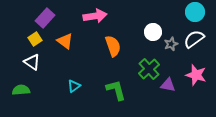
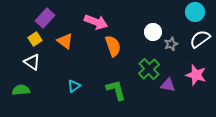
pink arrow: moved 1 px right, 6 px down; rotated 30 degrees clockwise
white semicircle: moved 6 px right
